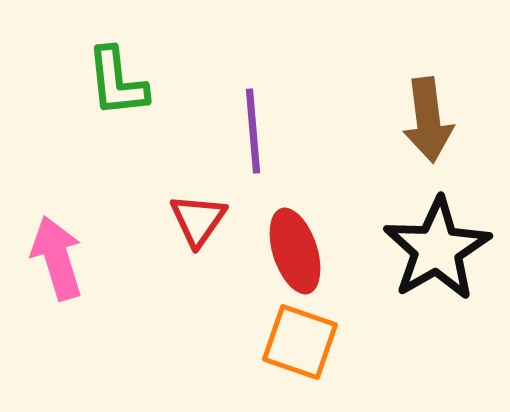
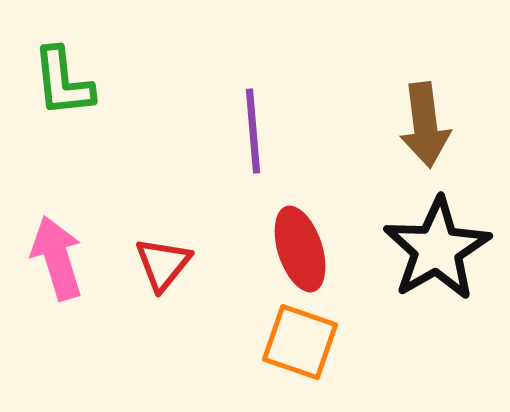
green L-shape: moved 54 px left
brown arrow: moved 3 px left, 5 px down
red triangle: moved 35 px left, 44 px down; rotated 4 degrees clockwise
red ellipse: moved 5 px right, 2 px up
